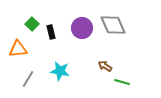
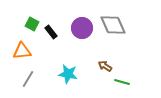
green square: rotated 16 degrees counterclockwise
black rectangle: rotated 24 degrees counterclockwise
orange triangle: moved 4 px right, 2 px down
cyan star: moved 8 px right, 3 px down
